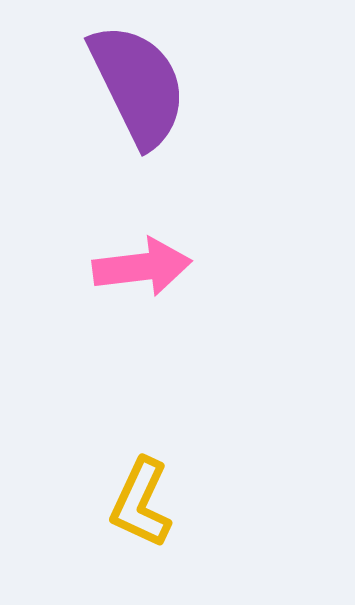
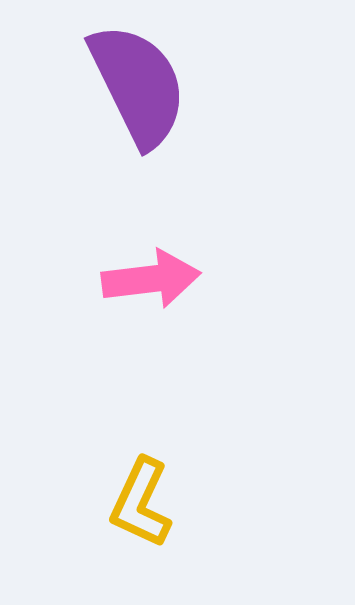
pink arrow: moved 9 px right, 12 px down
